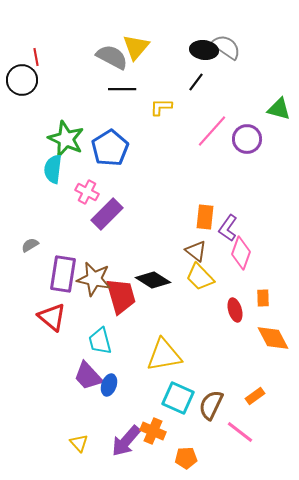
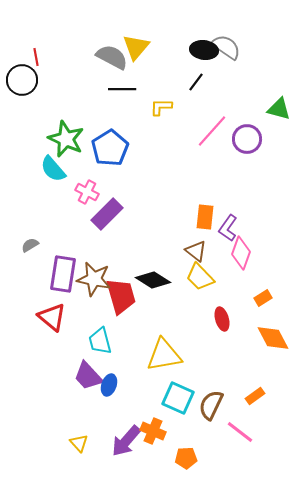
cyan semicircle at (53, 169): rotated 48 degrees counterclockwise
orange rectangle at (263, 298): rotated 60 degrees clockwise
red ellipse at (235, 310): moved 13 px left, 9 px down
